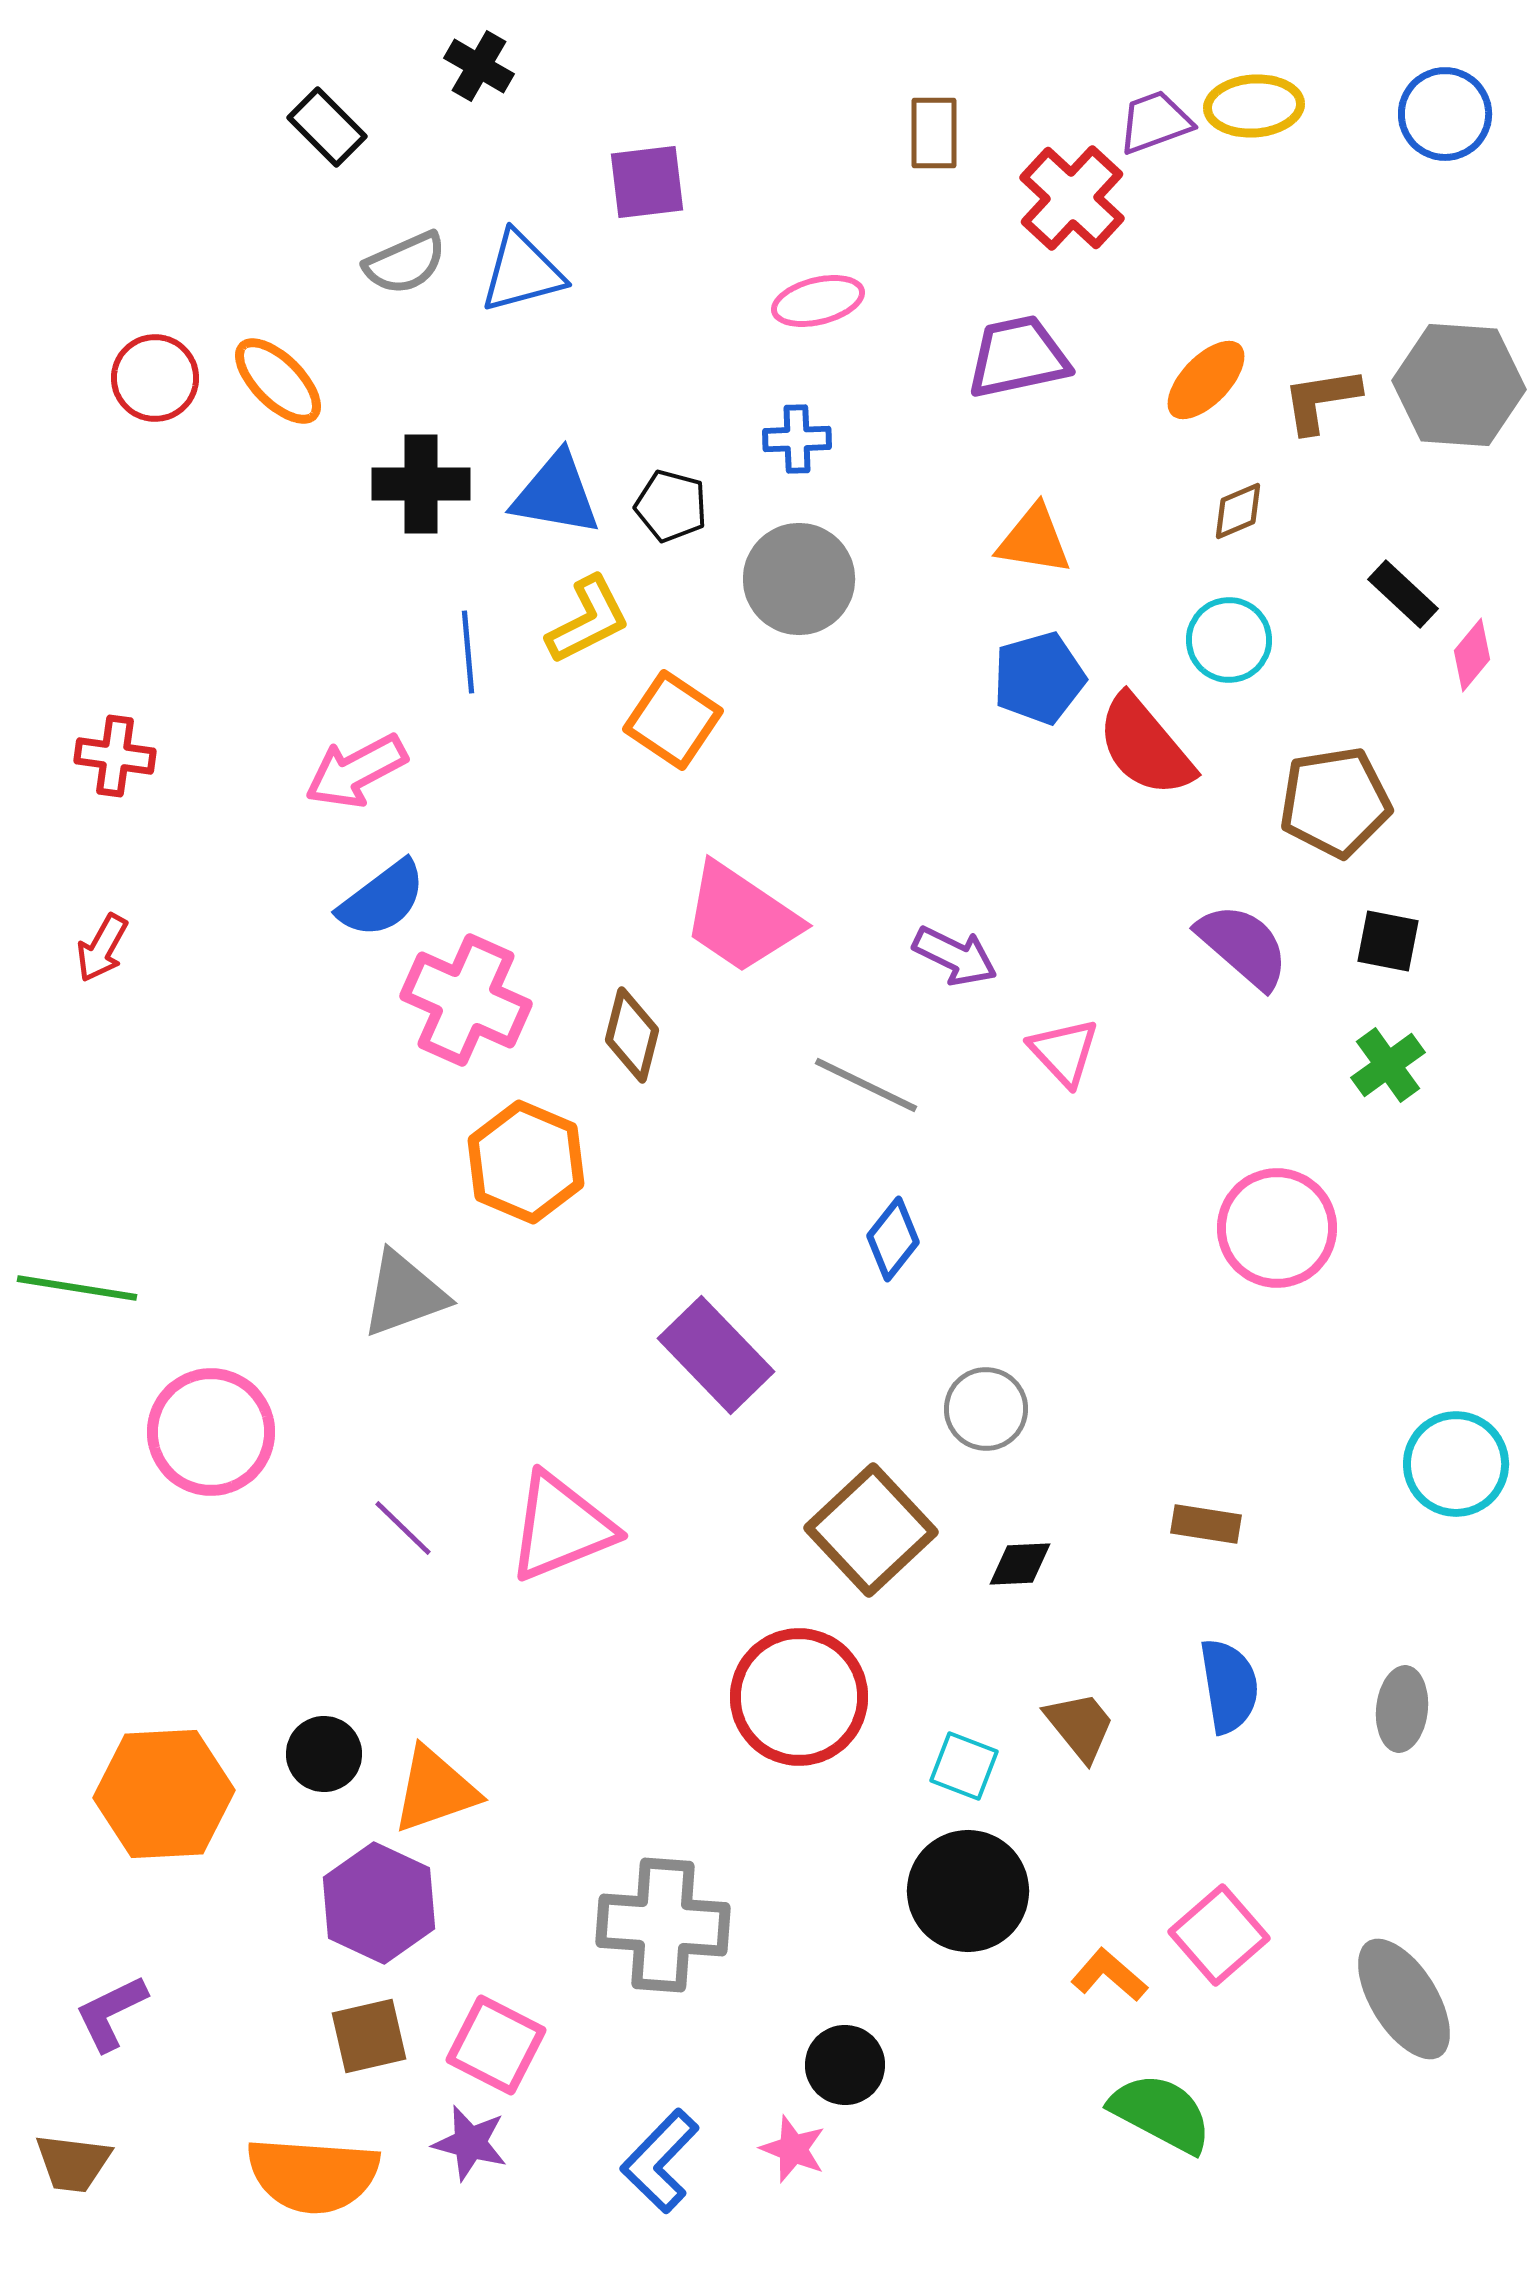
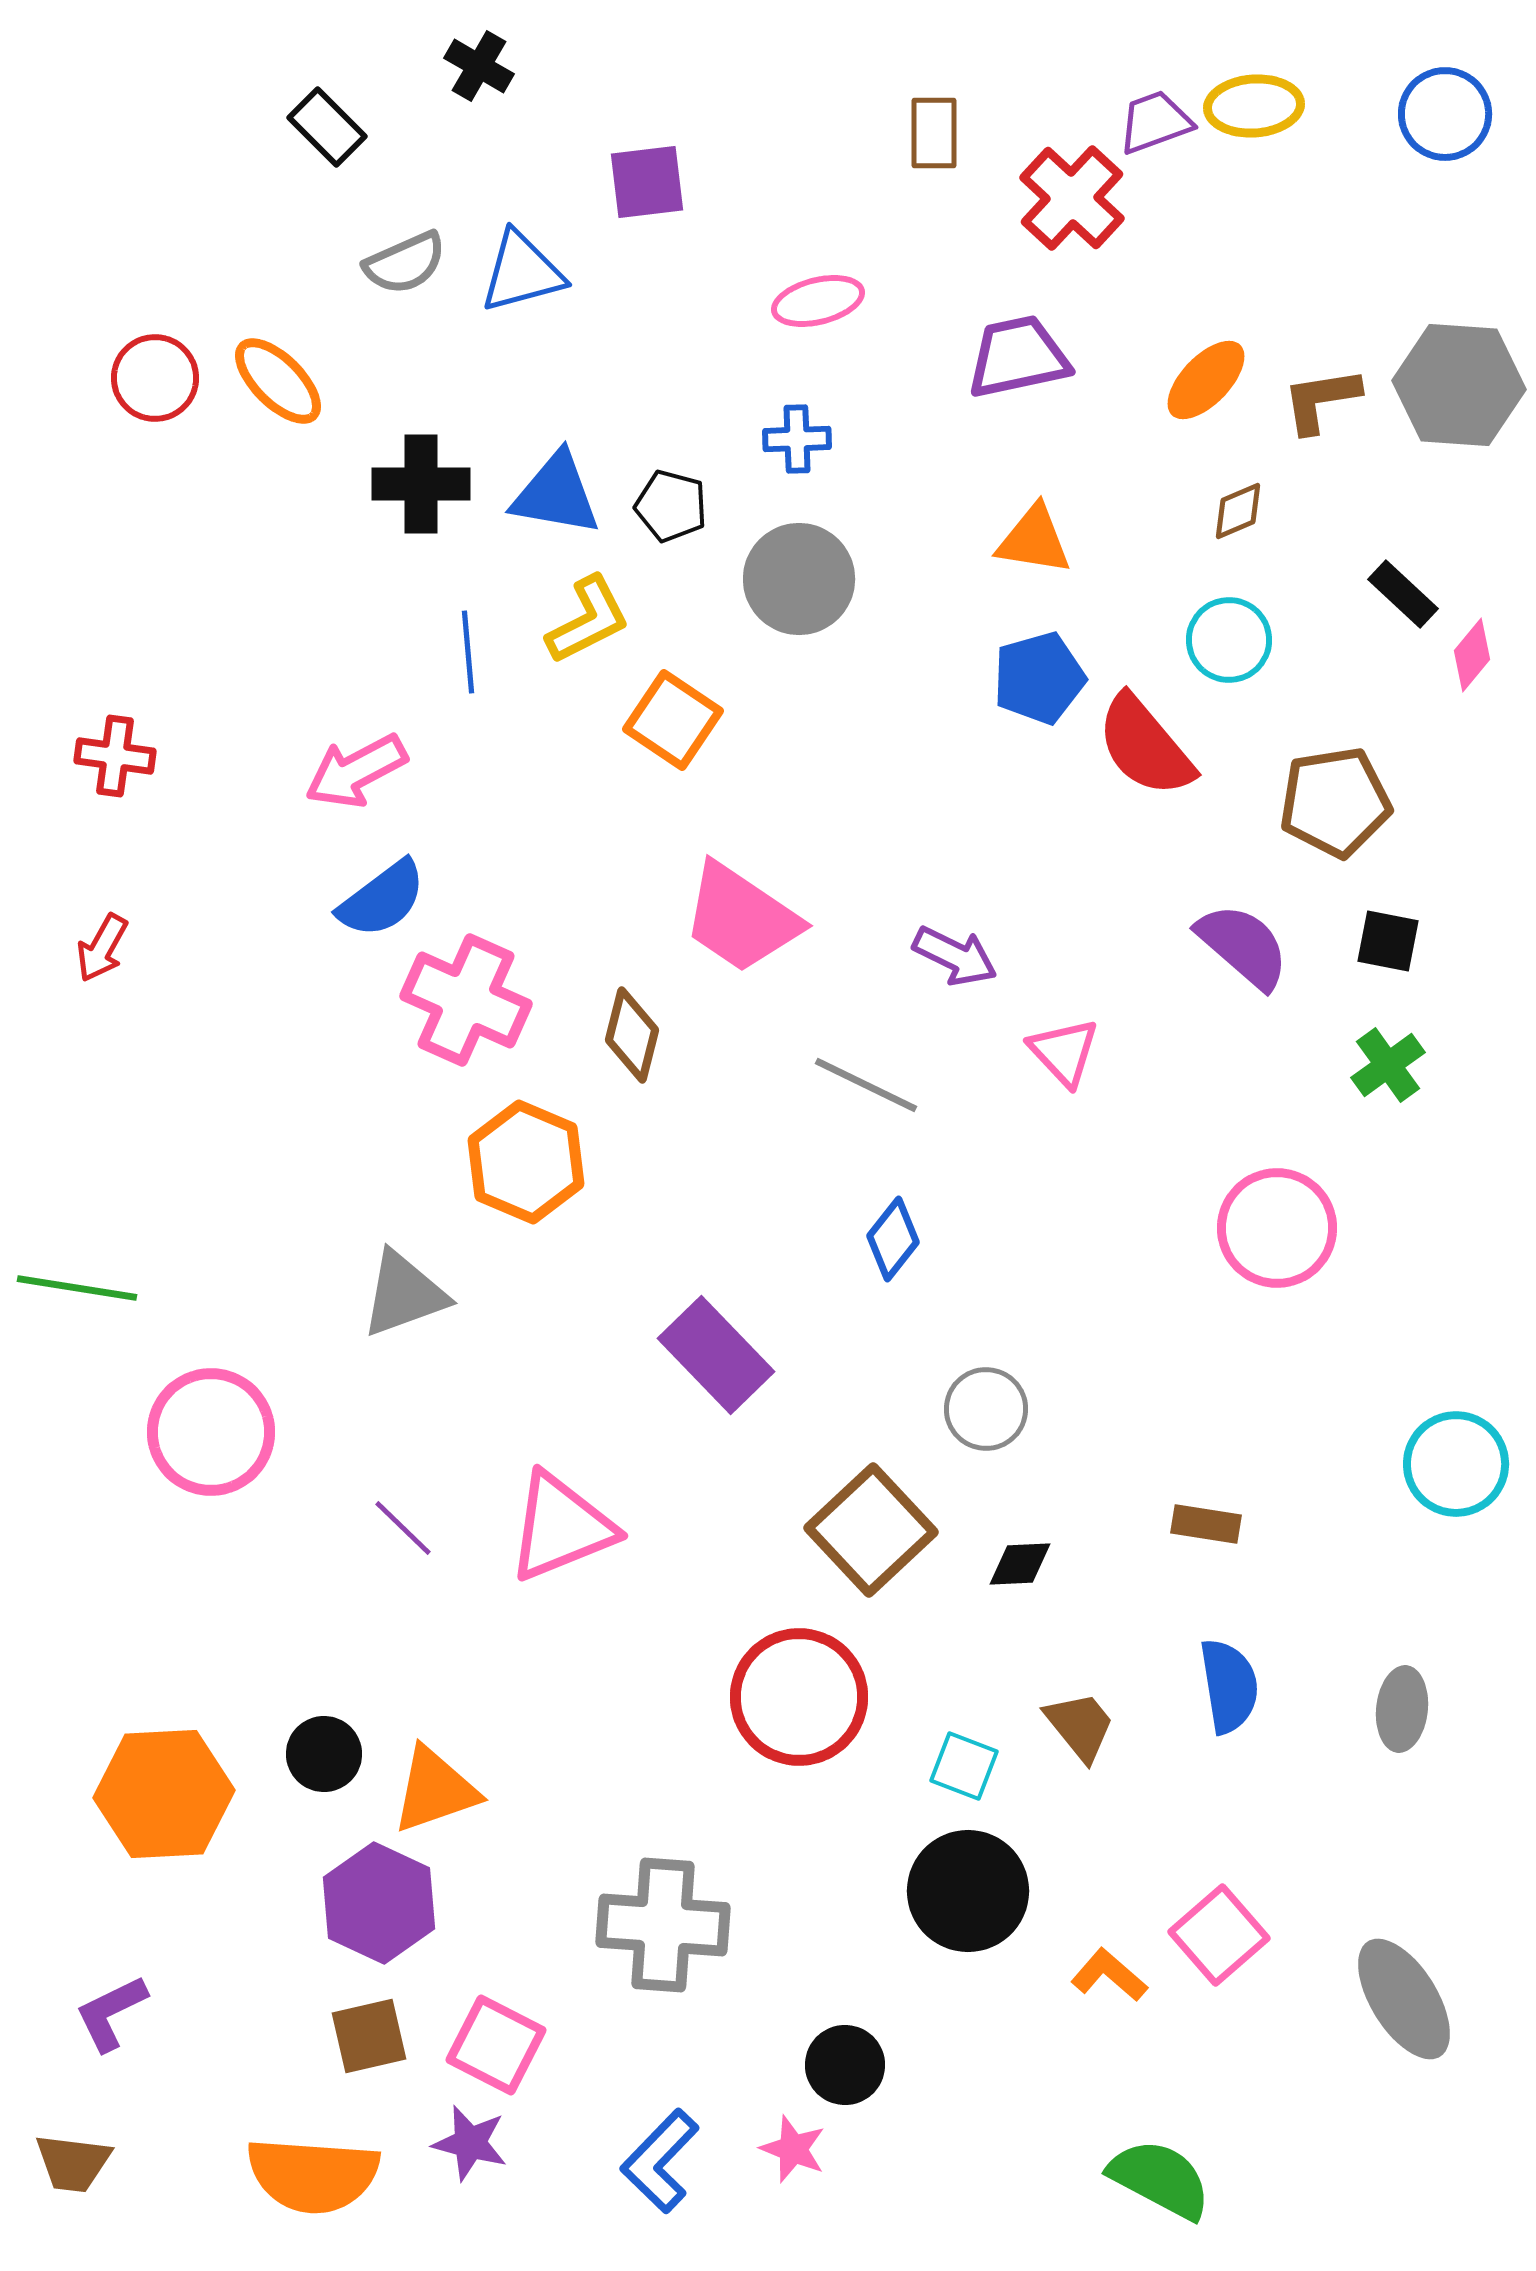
green semicircle at (1161, 2113): moved 1 px left, 66 px down
